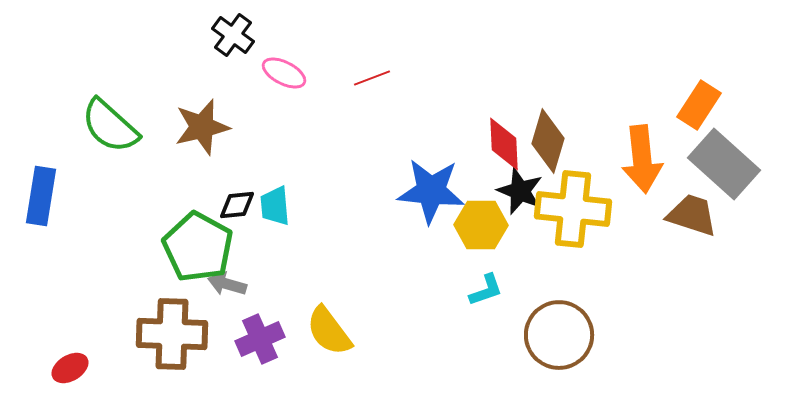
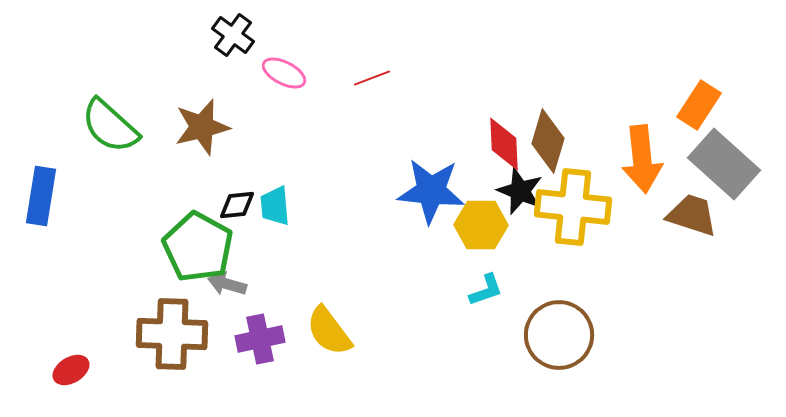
yellow cross: moved 2 px up
purple cross: rotated 12 degrees clockwise
red ellipse: moved 1 px right, 2 px down
